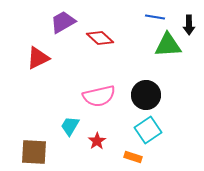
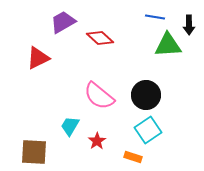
pink semicircle: rotated 52 degrees clockwise
